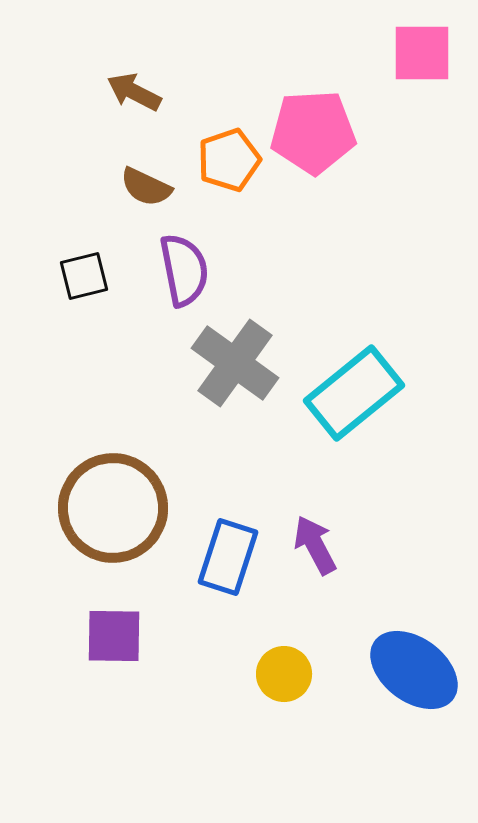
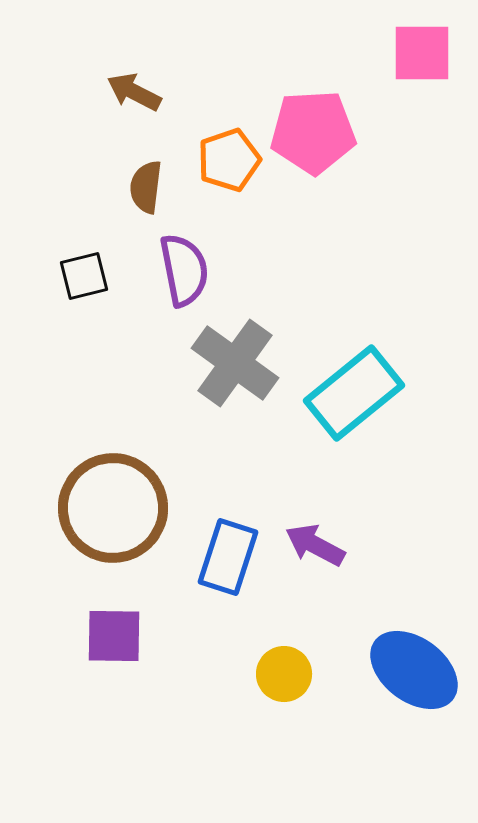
brown semicircle: rotated 72 degrees clockwise
purple arrow: rotated 34 degrees counterclockwise
